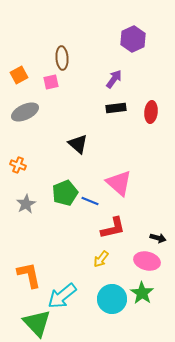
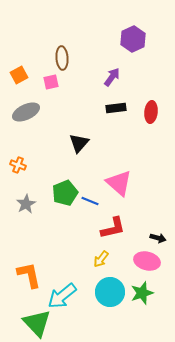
purple arrow: moved 2 px left, 2 px up
gray ellipse: moved 1 px right
black triangle: moved 1 px right, 1 px up; rotated 30 degrees clockwise
green star: rotated 20 degrees clockwise
cyan circle: moved 2 px left, 7 px up
